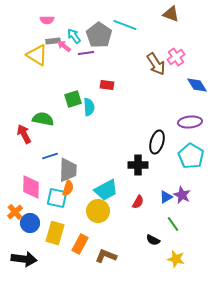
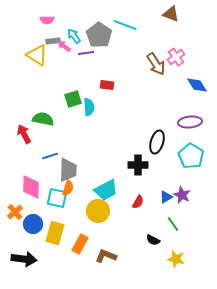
blue circle: moved 3 px right, 1 px down
